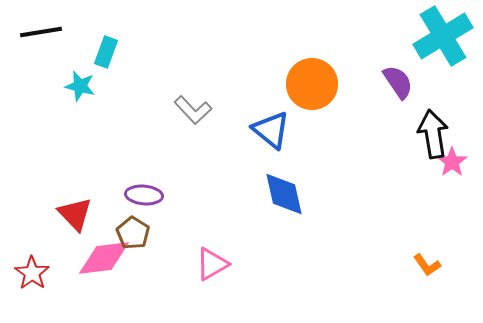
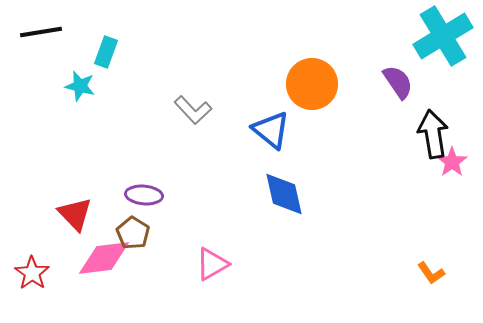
orange L-shape: moved 4 px right, 8 px down
